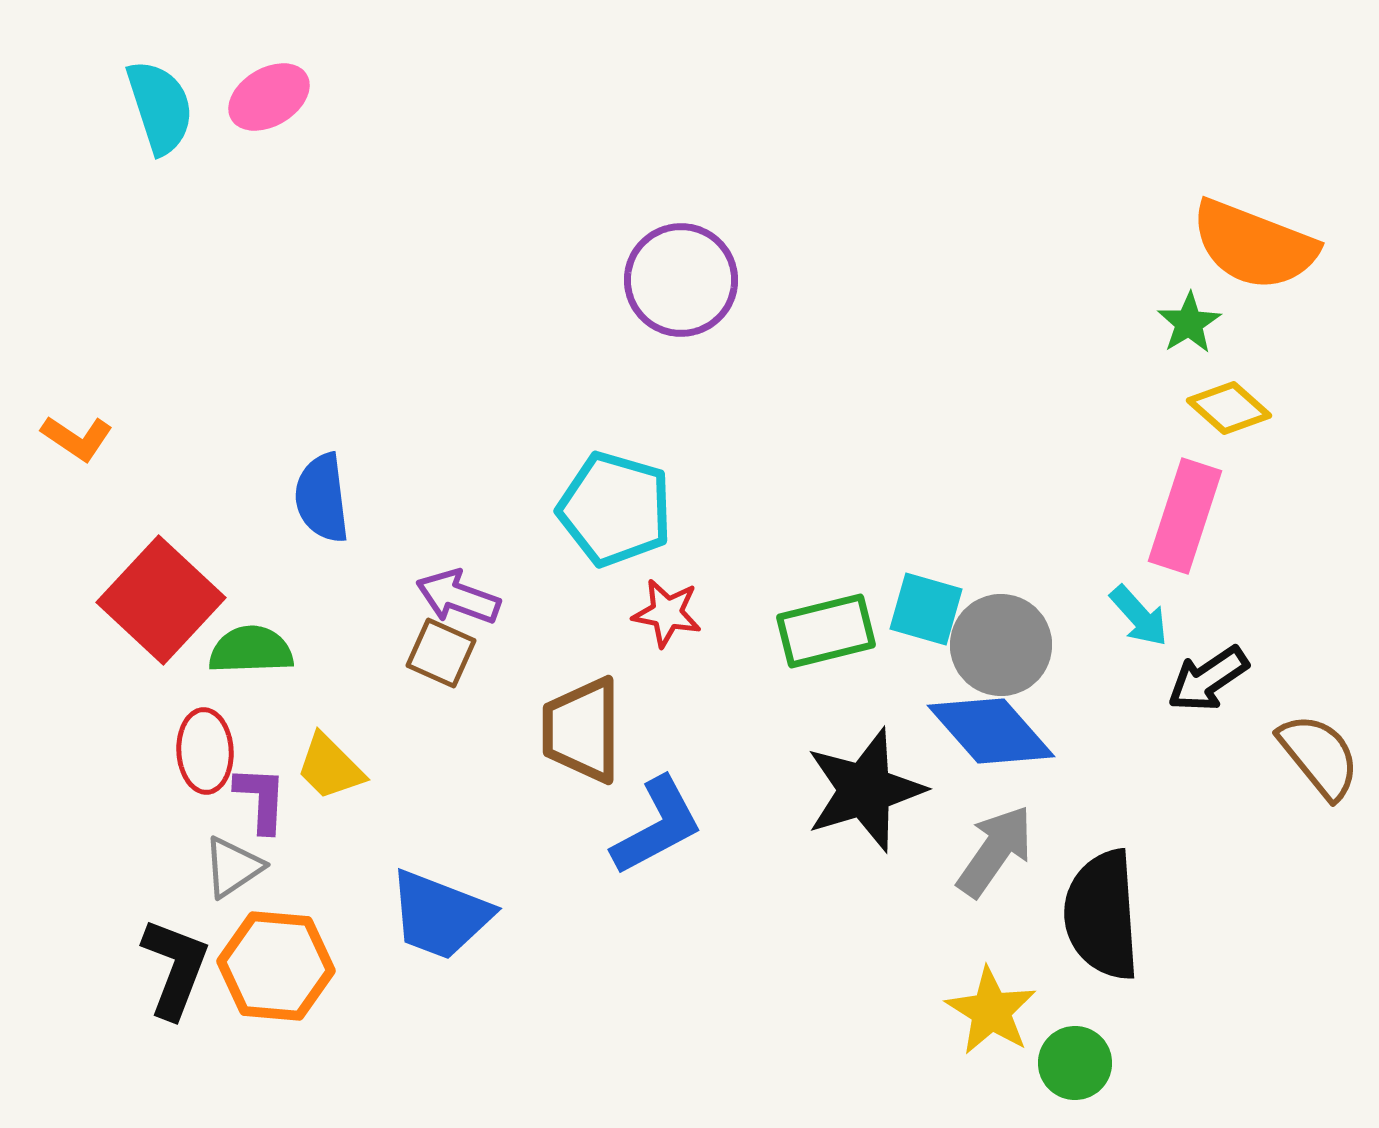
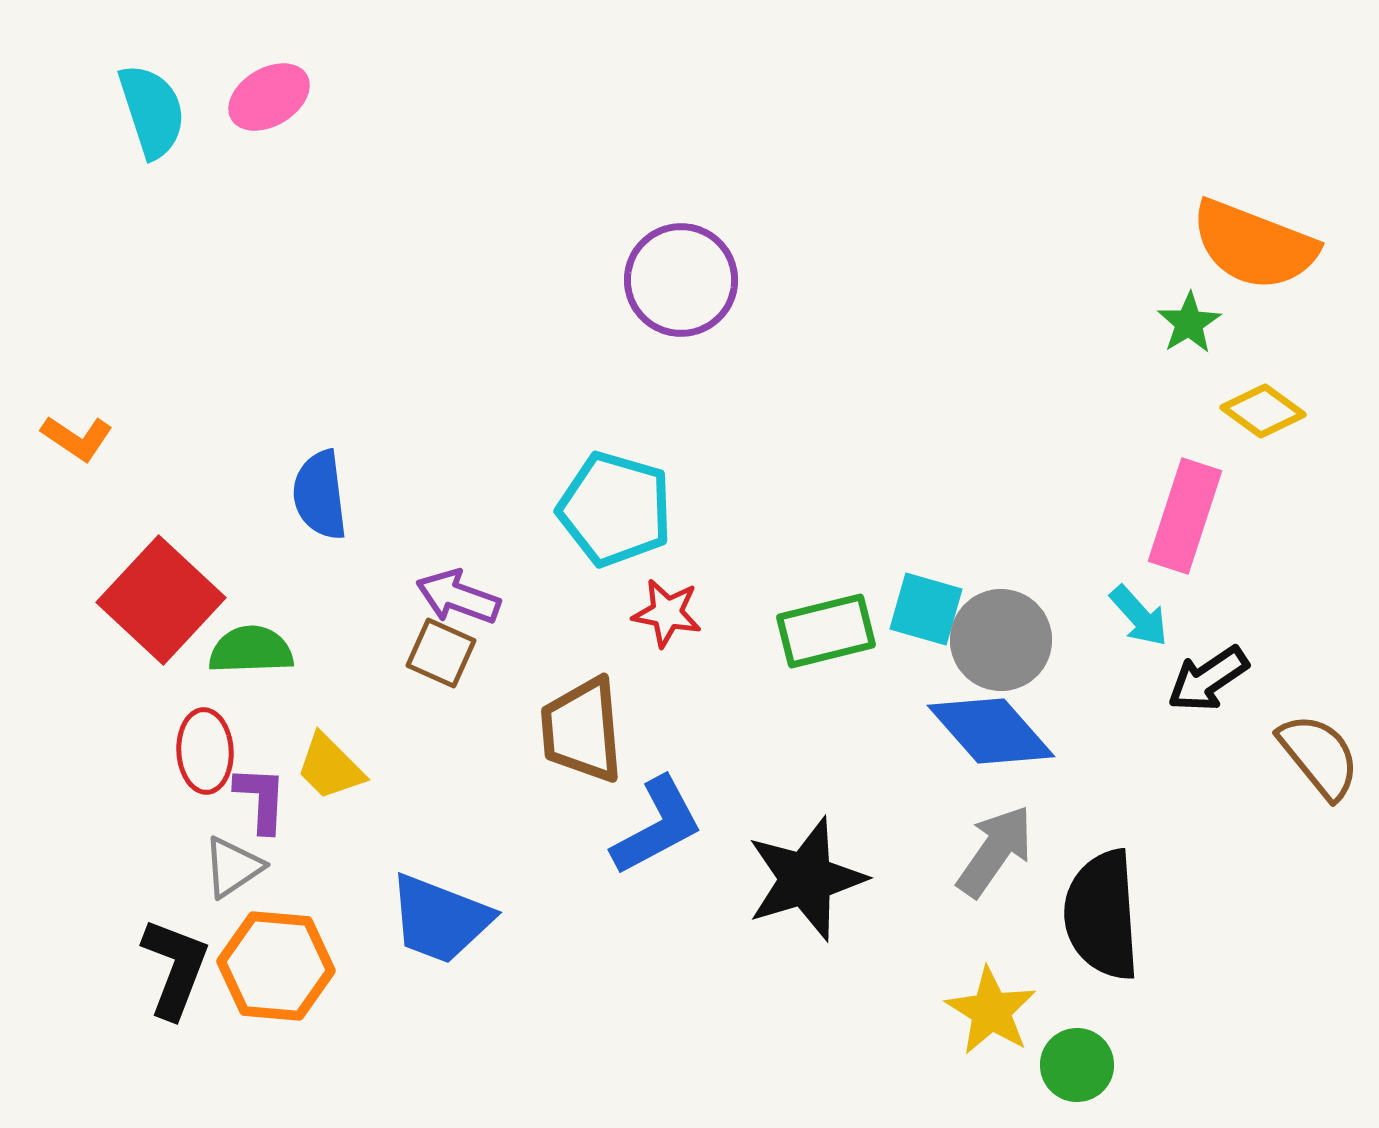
cyan semicircle: moved 8 px left, 4 px down
yellow diamond: moved 34 px right, 3 px down; rotated 6 degrees counterclockwise
blue semicircle: moved 2 px left, 3 px up
gray circle: moved 5 px up
brown trapezoid: rotated 5 degrees counterclockwise
black star: moved 59 px left, 89 px down
blue trapezoid: moved 4 px down
green circle: moved 2 px right, 2 px down
